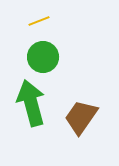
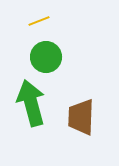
green circle: moved 3 px right
brown trapezoid: rotated 33 degrees counterclockwise
